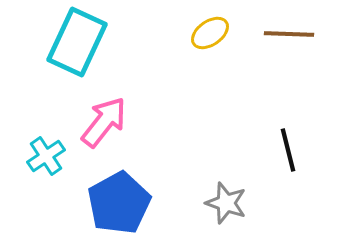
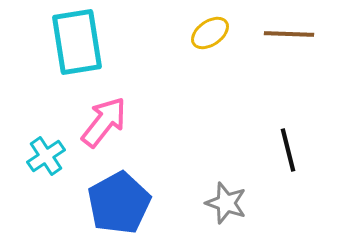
cyan rectangle: rotated 34 degrees counterclockwise
